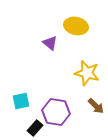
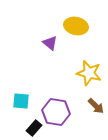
yellow star: moved 2 px right
cyan square: rotated 18 degrees clockwise
black rectangle: moved 1 px left
